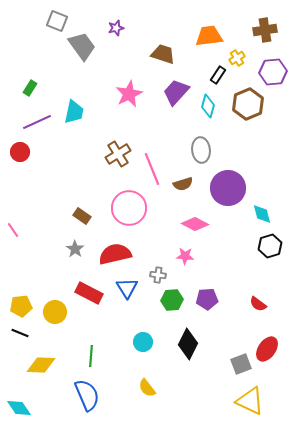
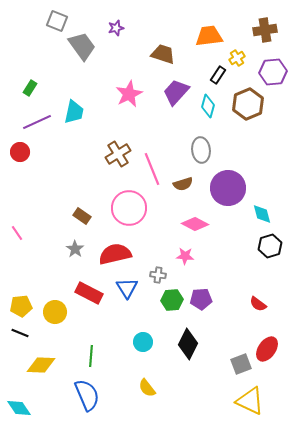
pink line at (13, 230): moved 4 px right, 3 px down
purple pentagon at (207, 299): moved 6 px left
